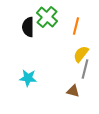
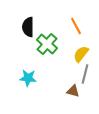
green cross: moved 27 px down
orange line: rotated 42 degrees counterclockwise
gray line: moved 5 px down
